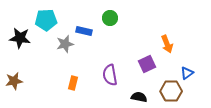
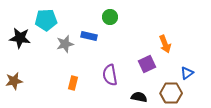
green circle: moved 1 px up
blue rectangle: moved 5 px right, 5 px down
orange arrow: moved 2 px left
brown hexagon: moved 2 px down
